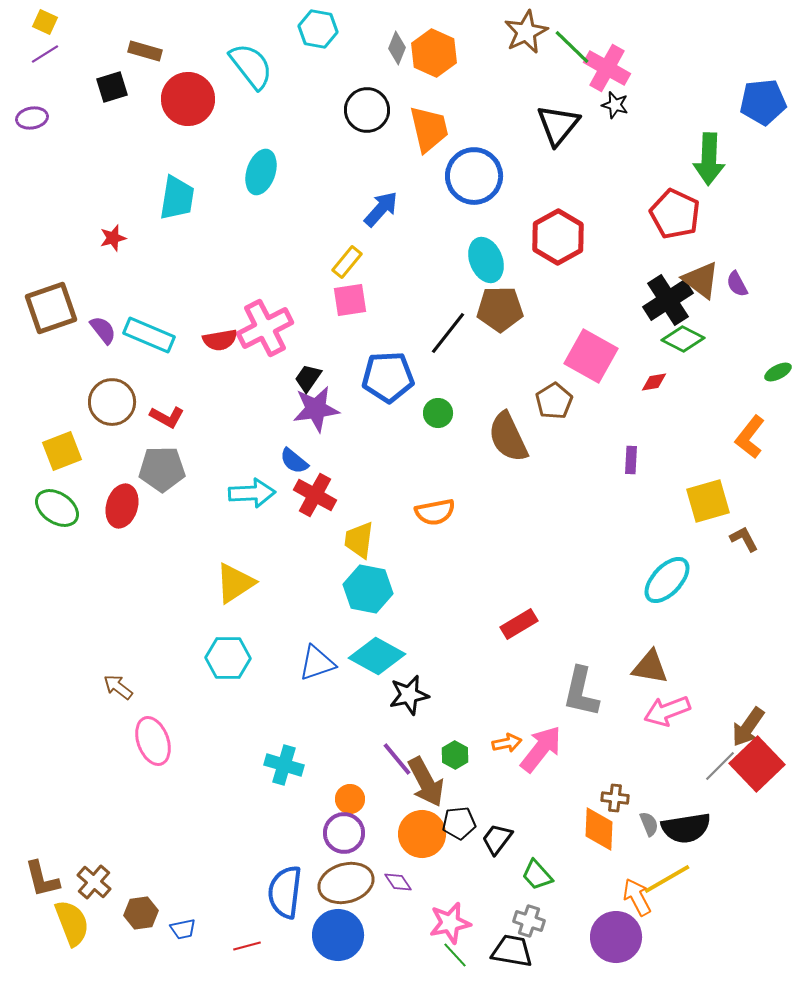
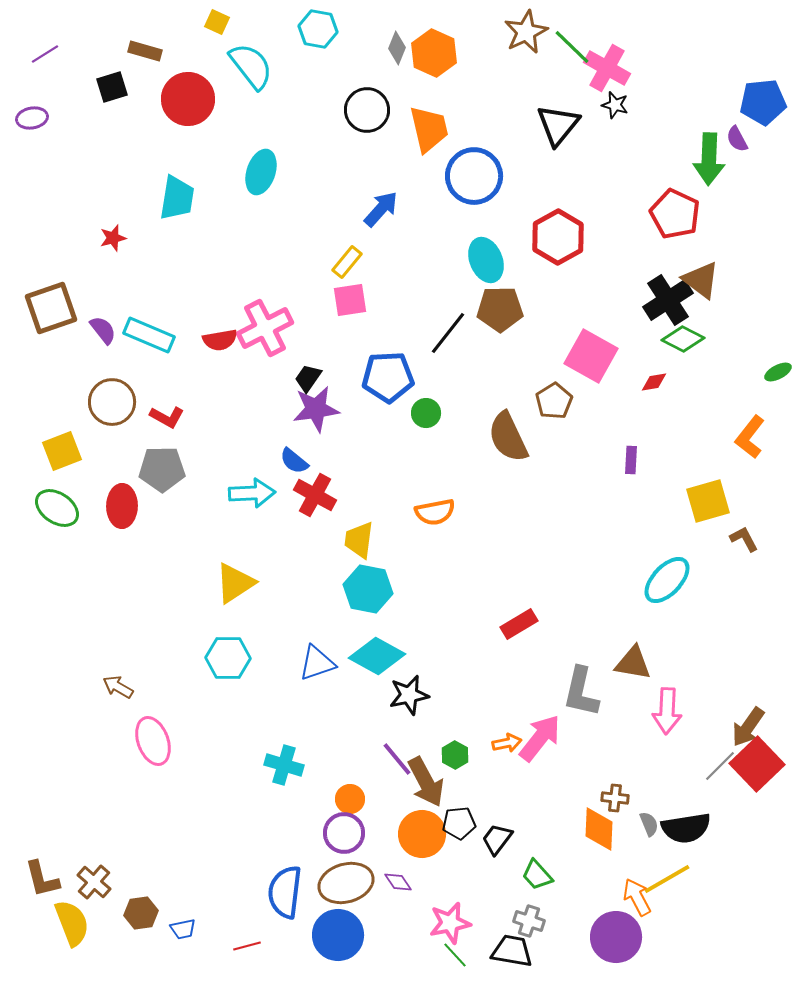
yellow square at (45, 22): moved 172 px right
purple semicircle at (737, 284): moved 145 px up
green circle at (438, 413): moved 12 px left
red ellipse at (122, 506): rotated 15 degrees counterclockwise
brown triangle at (650, 667): moved 17 px left, 4 px up
brown arrow at (118, 687): rotated 8 degrees counterclockwise
pink arrow at (667, 711): rotated 66 degrees counterclockwise
pink arrow at (541, 749): moved 1 px left, 11 px up
